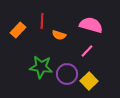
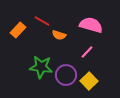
red line: rotated 63 degrees counterclockwise
pink line: moved 1 px down
purple circle: moved 1 px left, 1 px down
